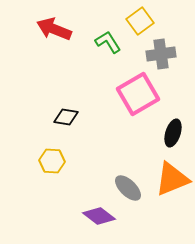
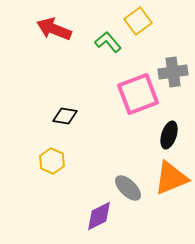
yellow square: moved 2 px left
green L-shape: rotated 8 degrees counterclockwise
gray cross: moved 12 px right, 18 px down
pink square: rotated 9 degrees clockwise
black diamond: moved 1 px left, 1 px up
black ellipse: moved 4 px left, 2 px down
yellow hexagon: rotated 20 degrees clockwise
orange triangle: moved 1 px left, 1 px up
purple diamond: rotated 64 degrees counterclockwise
